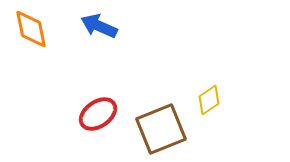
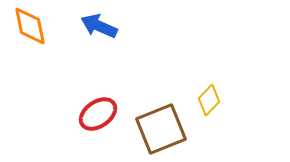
orange diamond: moved 1 px left, 3 px up
yellow diamond: rotated 12 degrees counterclockwise
